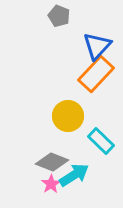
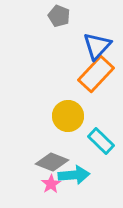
cyan arrow: rotated 28 degrees clockwise
